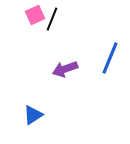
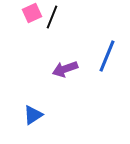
pink square: moved 3 px left, 2 px up
black line: moved 2 px up
blue line: moved 3 px left, 2 px up
